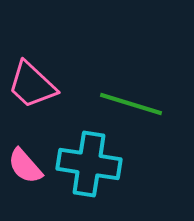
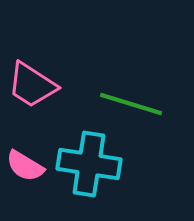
pink trapezoid: rotated 10 degrees counterclockwise
pink semicircle: rotated 18 degrees counterclockwise
